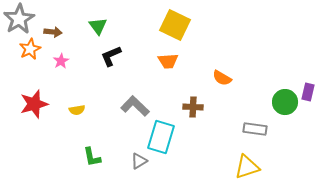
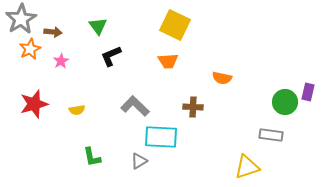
gray star: moved 2 px right
orange semicircle: rotated 18 degrees counterclockwise
gray rectangle: moved 16 px right, 6 px down
cyan rectangle: rotated 76 degrees clockwise
